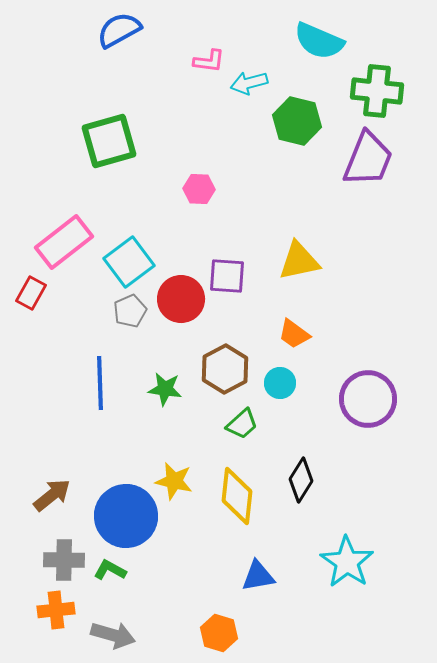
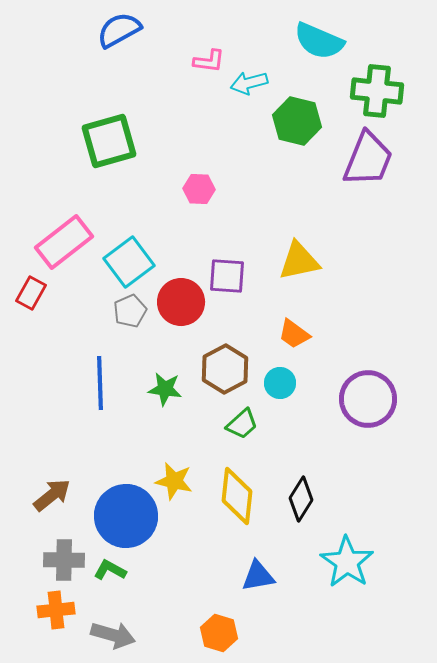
red circle: moved 3 px down
black diamond: moved 19 px down
